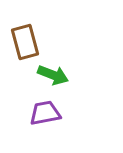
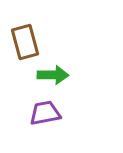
green arrow: rotated 20 degrees counterclockwise
